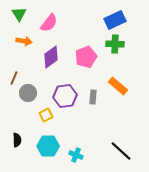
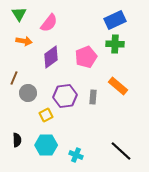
cyan hexagon: moved 2 px left, 1 px up
